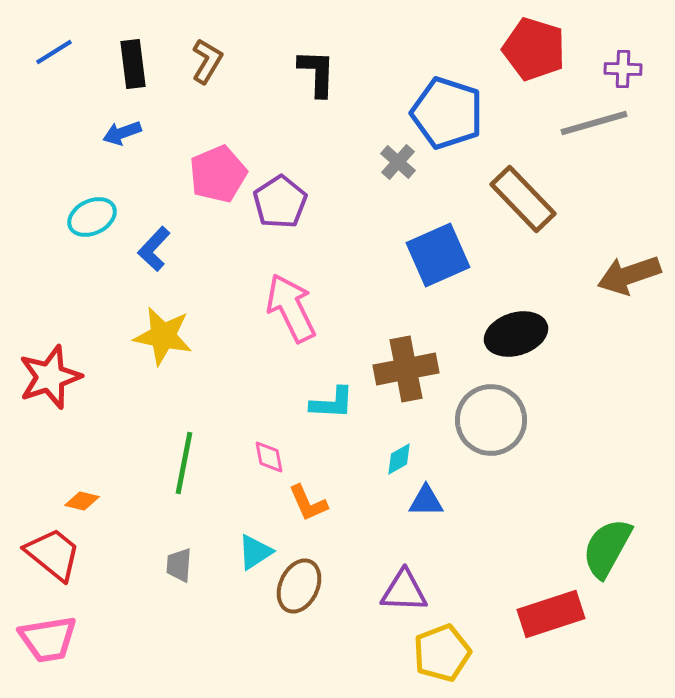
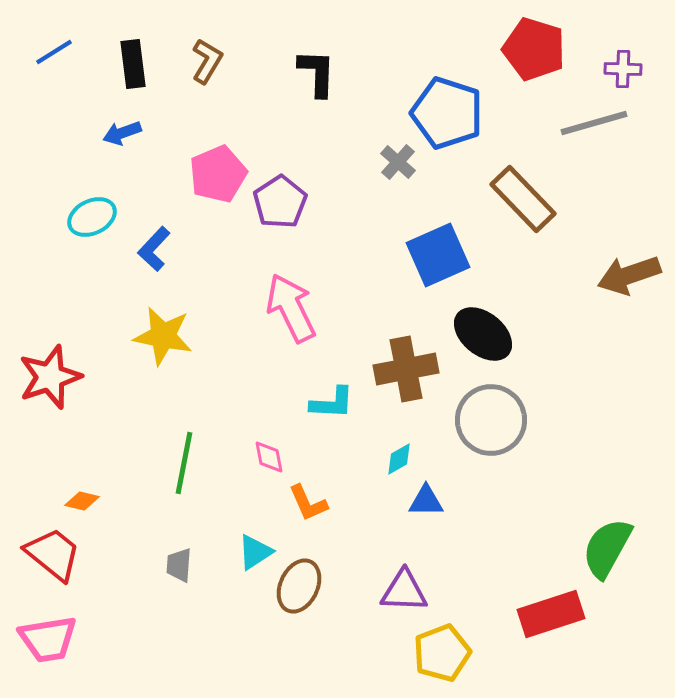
black ellipse: moved 33 px left; rotated 56 degrees clockwise
